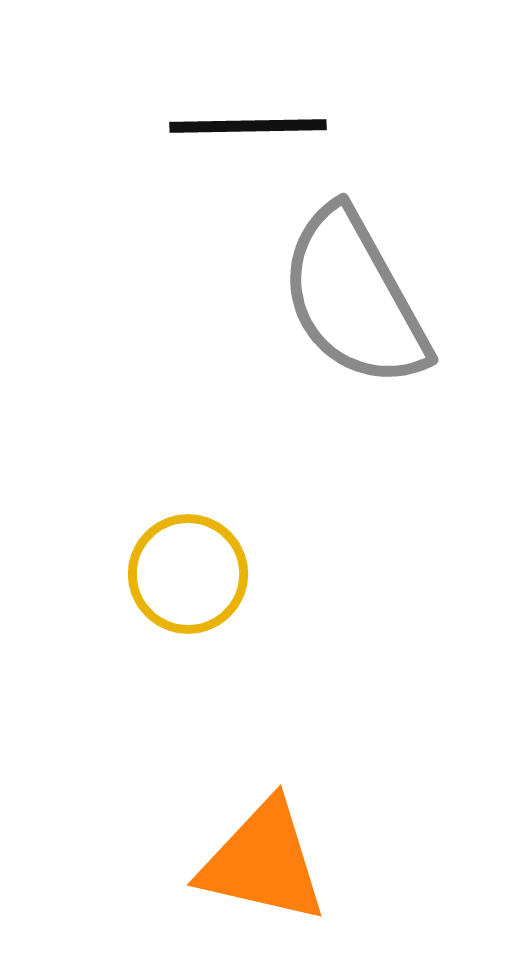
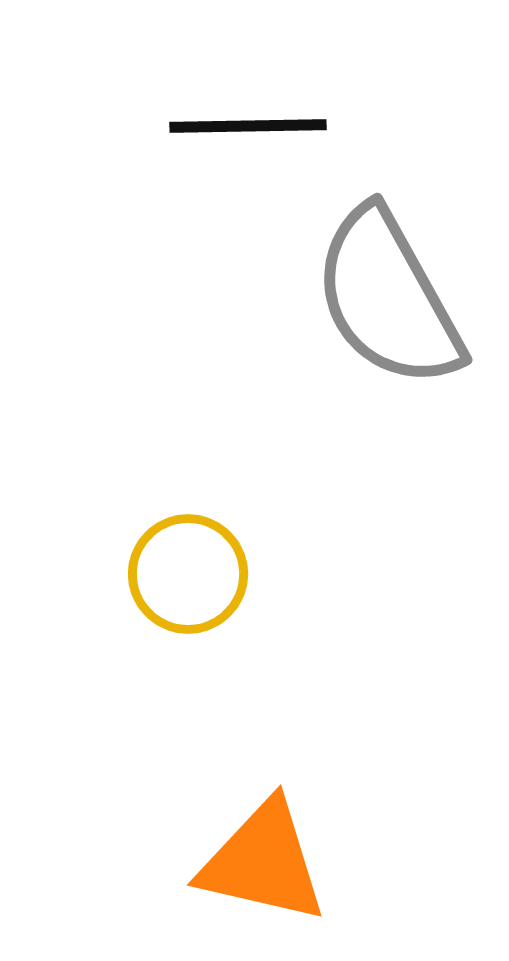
gray semicircle: moved 34 px right
